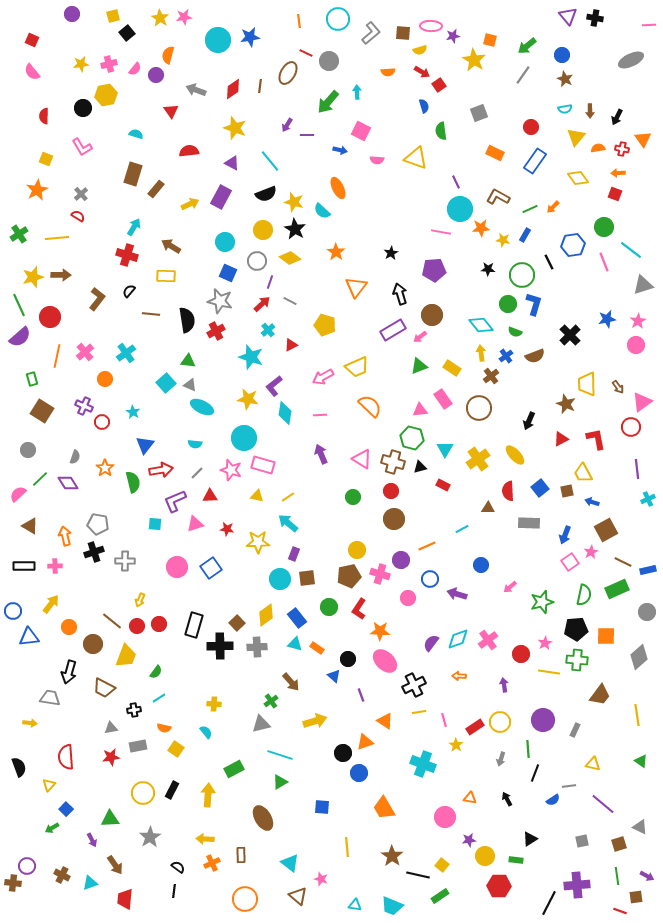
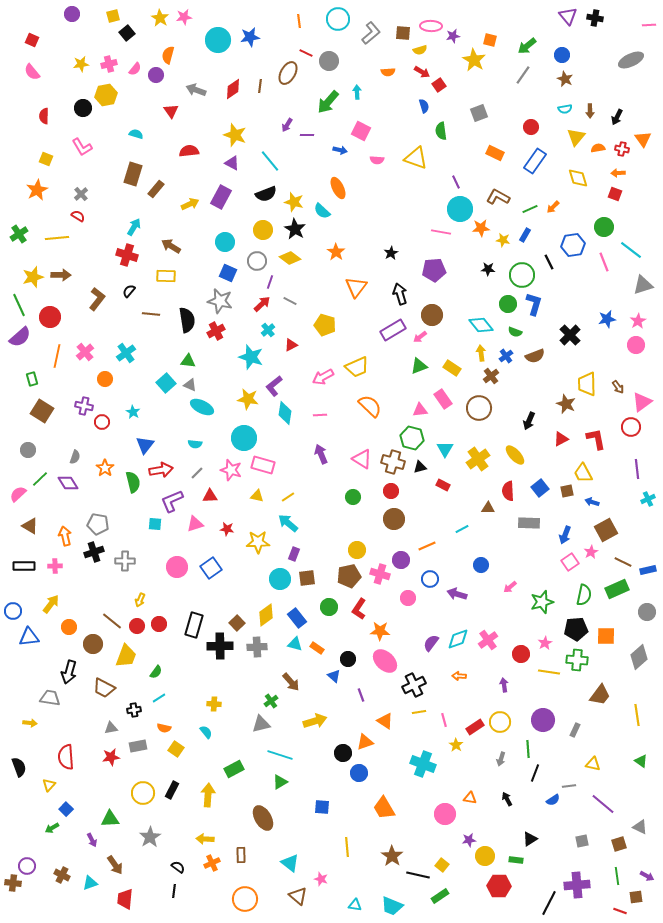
yellow star at (235, 128): moved 7 px down
yellow diamond at (578, 178): rotated 20 degrees clockwise
purple cross at (84, 406): rotated 12 degrees counterclockwise
purple L-shape at (175, 501): moved 3 px left
pink circle at (445, 817): moved 3 px up
